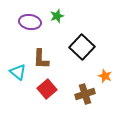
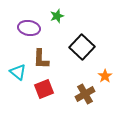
purple ellipse: moved 1 px left, 6 px down
orange star: rotated 16 degrees clockwise
red square: moved 3 px left; rotated 18 degrees clockwise
brown cross: rotated 12 degrees counterclockwise
